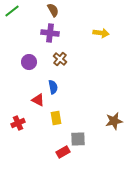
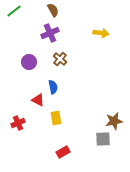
green line: moved 2 px right
purple cross: rotated 30 degrees counterclockwise
gray square: moved 25 px right
